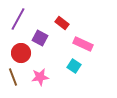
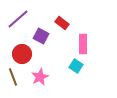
purple line: rotated 20 degrees clockwise
purple square: moved 1 px right, 2 px up
pink rectangle: rotated 66 degrees clockwise
red circle: moved 1 px right, 1 px down
cyan square: moved 2 px right
pink star: rotated 18 degrees counterclockwise
